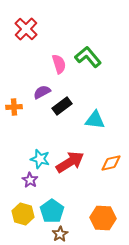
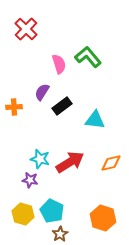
purple semicircle: rotated 30 degrees counterclockwise
purple star: rotated 21 degrees counterclockwise
cyan pentagon: rotated 10 degrees counterclockwise
orange hexagon: rotated 15 degrees clockwise
